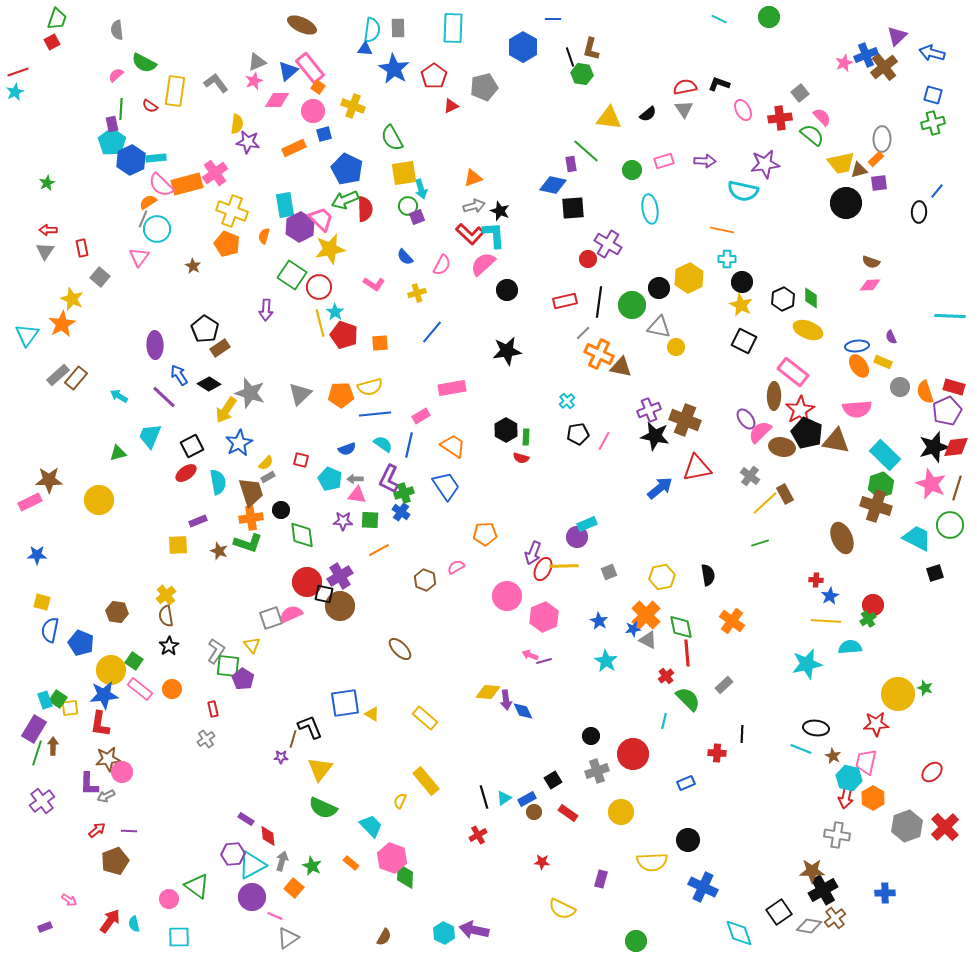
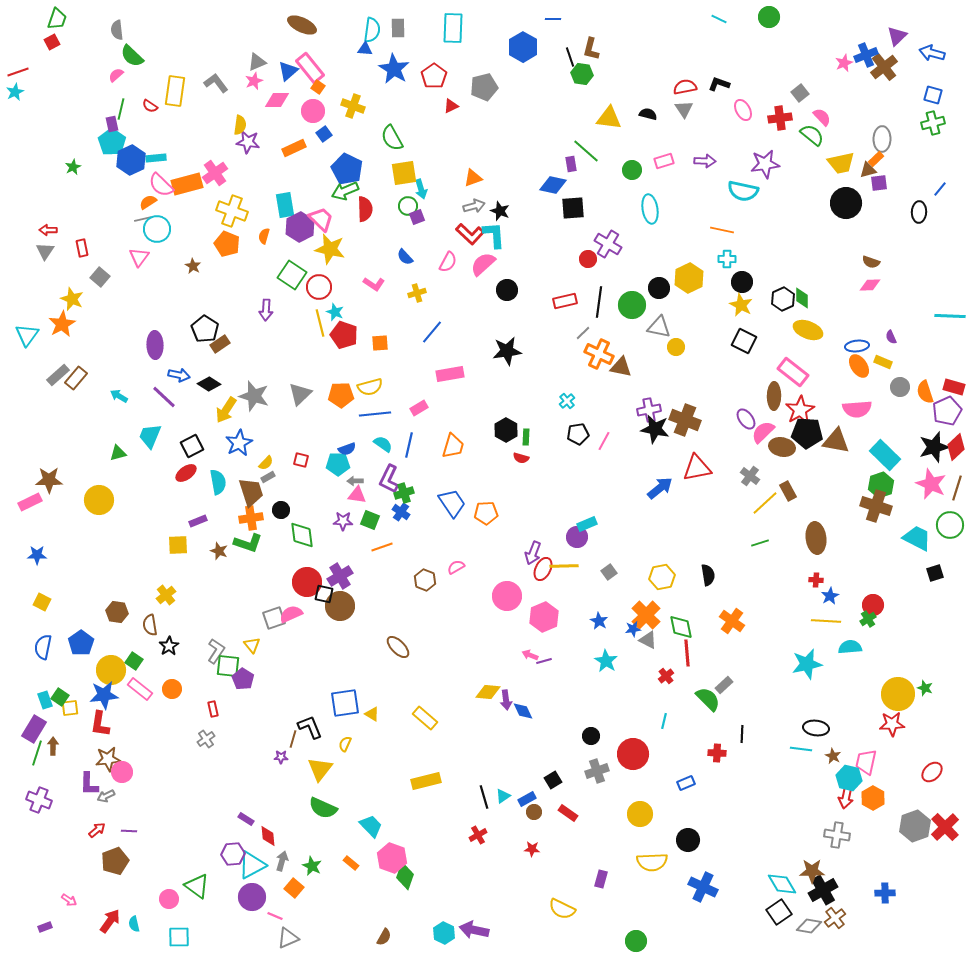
green semicircle at (144, 63): moved 12 px left, 7 px up; rotated 15 degrees clockwise
green line at (121, 109): rotated 10 degrees clockwise
black semicircle at (648, 114): rotated 126 degrees counterclockwise
yellow semicircle at (237, 124): moved 3 px right, 1 px down
blue square at (324, 134): rotated 21 degrees counterclockwise
brown triangle at (859, 170): moved 9 px right
green star at (47, 183): moved 26 px right, 16 px up
blue line at (937, 191): moved 3 px right, 2 px up
green arrow at (345, 200): moved 9 px up
gray line at (143, 219): rotated 54 degrees clockwise
yellow star at (330, 249): rotated 24 degrees clockwise
pink semicircle at (442, 265): moved 6 px right, 3 px up
green diamond at (811, 298): moved 9 px left
cyan star at (335, 312): rotated 12 degrees counterclockwise
brown rectangle at (220, 348): moved 4 px up
blue arrow at (179, 375): rotated 135 degrees clockwise
pink rectangle at (452, 388): moved 2 px left, 14 px up
gray star at (250, 393): moved 4 px right, 3 px down
purple cross at (649, 410): rotated 10 degrees clockwise
pink rectangle at (421, 416): moved 2 px left, 8 px up
pink semicircle at (760, 432): moved 3 px right
black pentagon at (807, 433): rotated 20 degrees counterclockwise
black star at (655, 436): moved 7 px up
orange trapezoid at (453, 446): rotated 72 degrees clockwise
red diamond at (956, 447): rotated 36 degrees counterclockwise
cyan pentagon at (330, 479): moved 8 px right, 15 px up; rotated 25 degrees counterclockwise
gray arrow at (355, 479): moved 2 px down
blue trapezoid at (446, 486): moved 6 px right, 17 px down
brown rectangle at (785, 494): moved 3 px right, 3 px up
green square at (370, 520): rotated 18 degrees clockwise
orange pentagon at (485, 534): moved 1 px right, 21 px up
brown ellipse at (842, 538): moved 26 px left; rotated 16 degrees clockwise
orange line at (379, 550): moved 3 px right, 3 px up; rotated 10 degrees clockwise
gray square at (609, 572): rotated 14 degrees counterclockwise
yellow square at (42, 602): rotated 12 degrees clockwise
brown semicircle at (166, 616): moved 16 px left, 9 px down
gray square at (271, 618): moved 3 px right
blue semicircle at (50, 630): moved 7 px left, 17 px down
blue pentagon at (81, 643): rotated 15 degrees clockwise
brown ellipse at (400, 649): moved 2 px left, 2 px up
green square at (58, 699): moved 2 px right, 2 px up
green semicircle at (688, 699): moved 20 px right
red star at (876, 724): moved 16 px right
cyan line at (801, 749): rotated 15 degrees counterclockwise
yellow rectangle at (426, 781): rotated 64 degrees counterclockwise
cyan triangle at (504, 798): moved 1 px left, 2 px up
purple cross at (42, 801): moved 3 px left, 1 px up; rotated 30 degrees counterclockwise
yellow semicircle at (400, 801): moved 55 px left, 57 px up
yellow circle at (621, 812): moved 19 px right, 2 px down
gray hexagon at (907, 826): moved 8 px right
red star at (542, 862): moved 10 px left, 13 px up
green diamond at (405, 876): rotated 16 degrees clockwise
cyan diamond at (739, 933): moved 43 px right, 49 px up; rotated 12 degrees counterclockwise
gray triangle at (288, 938): rotated 10 degrees clockwise
